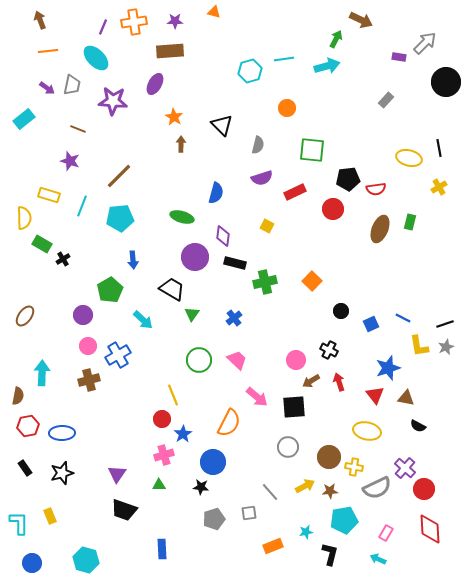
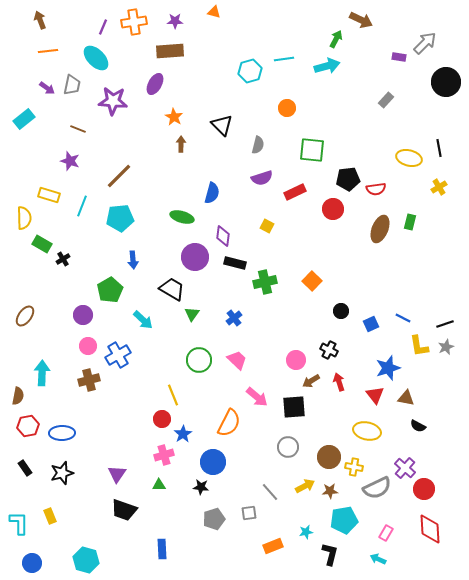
blue semicircle at (216, 193): moved 4 px left
